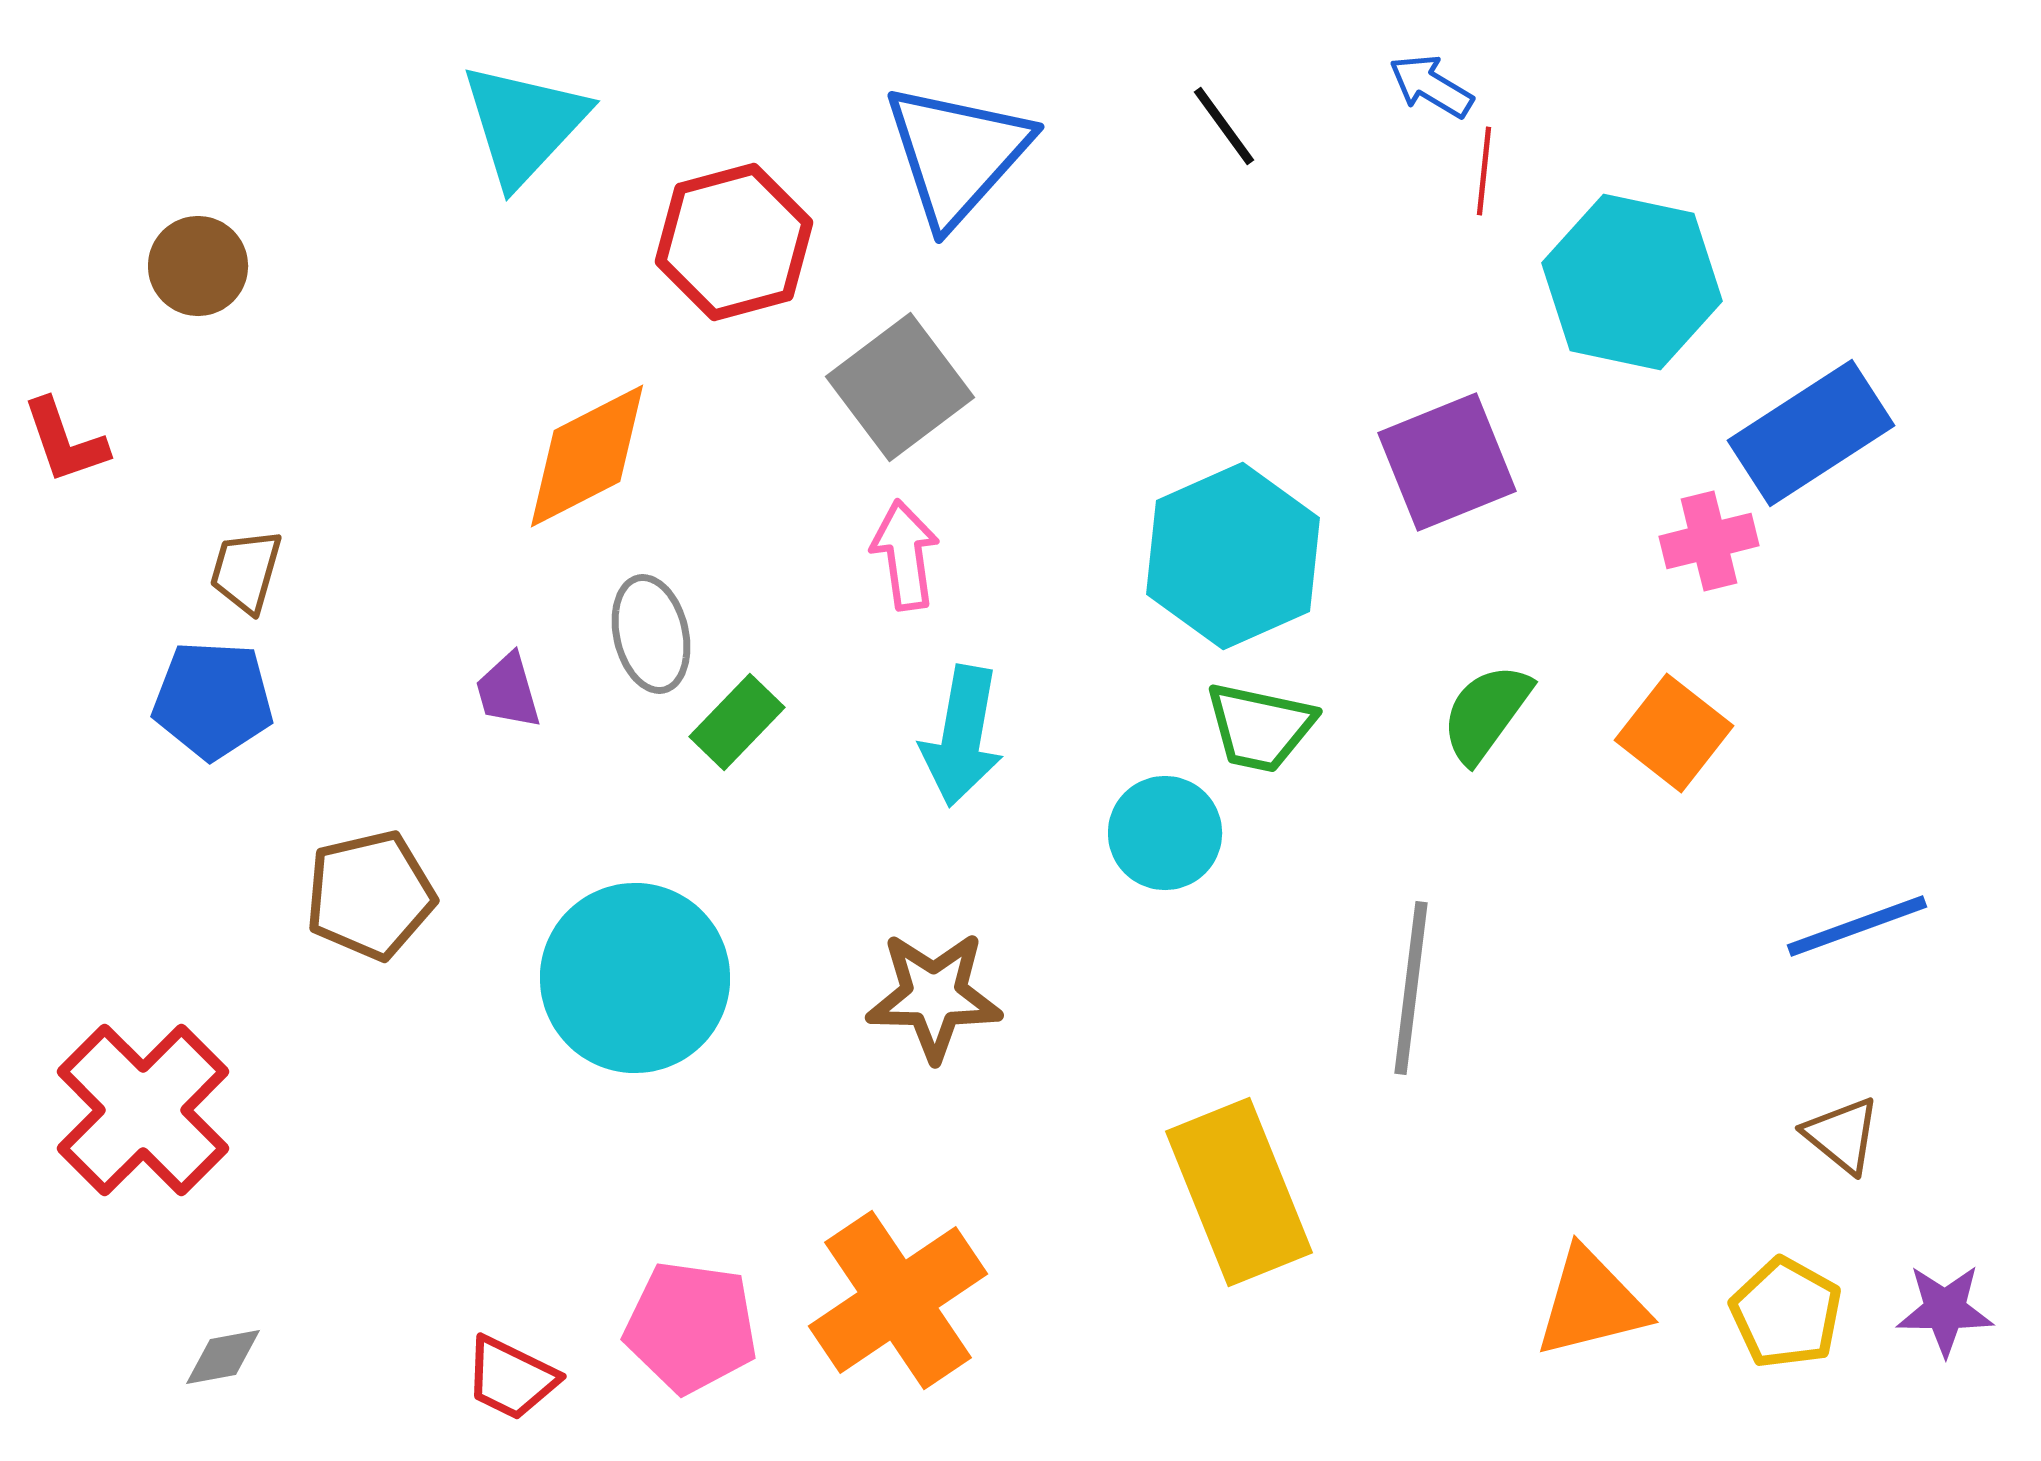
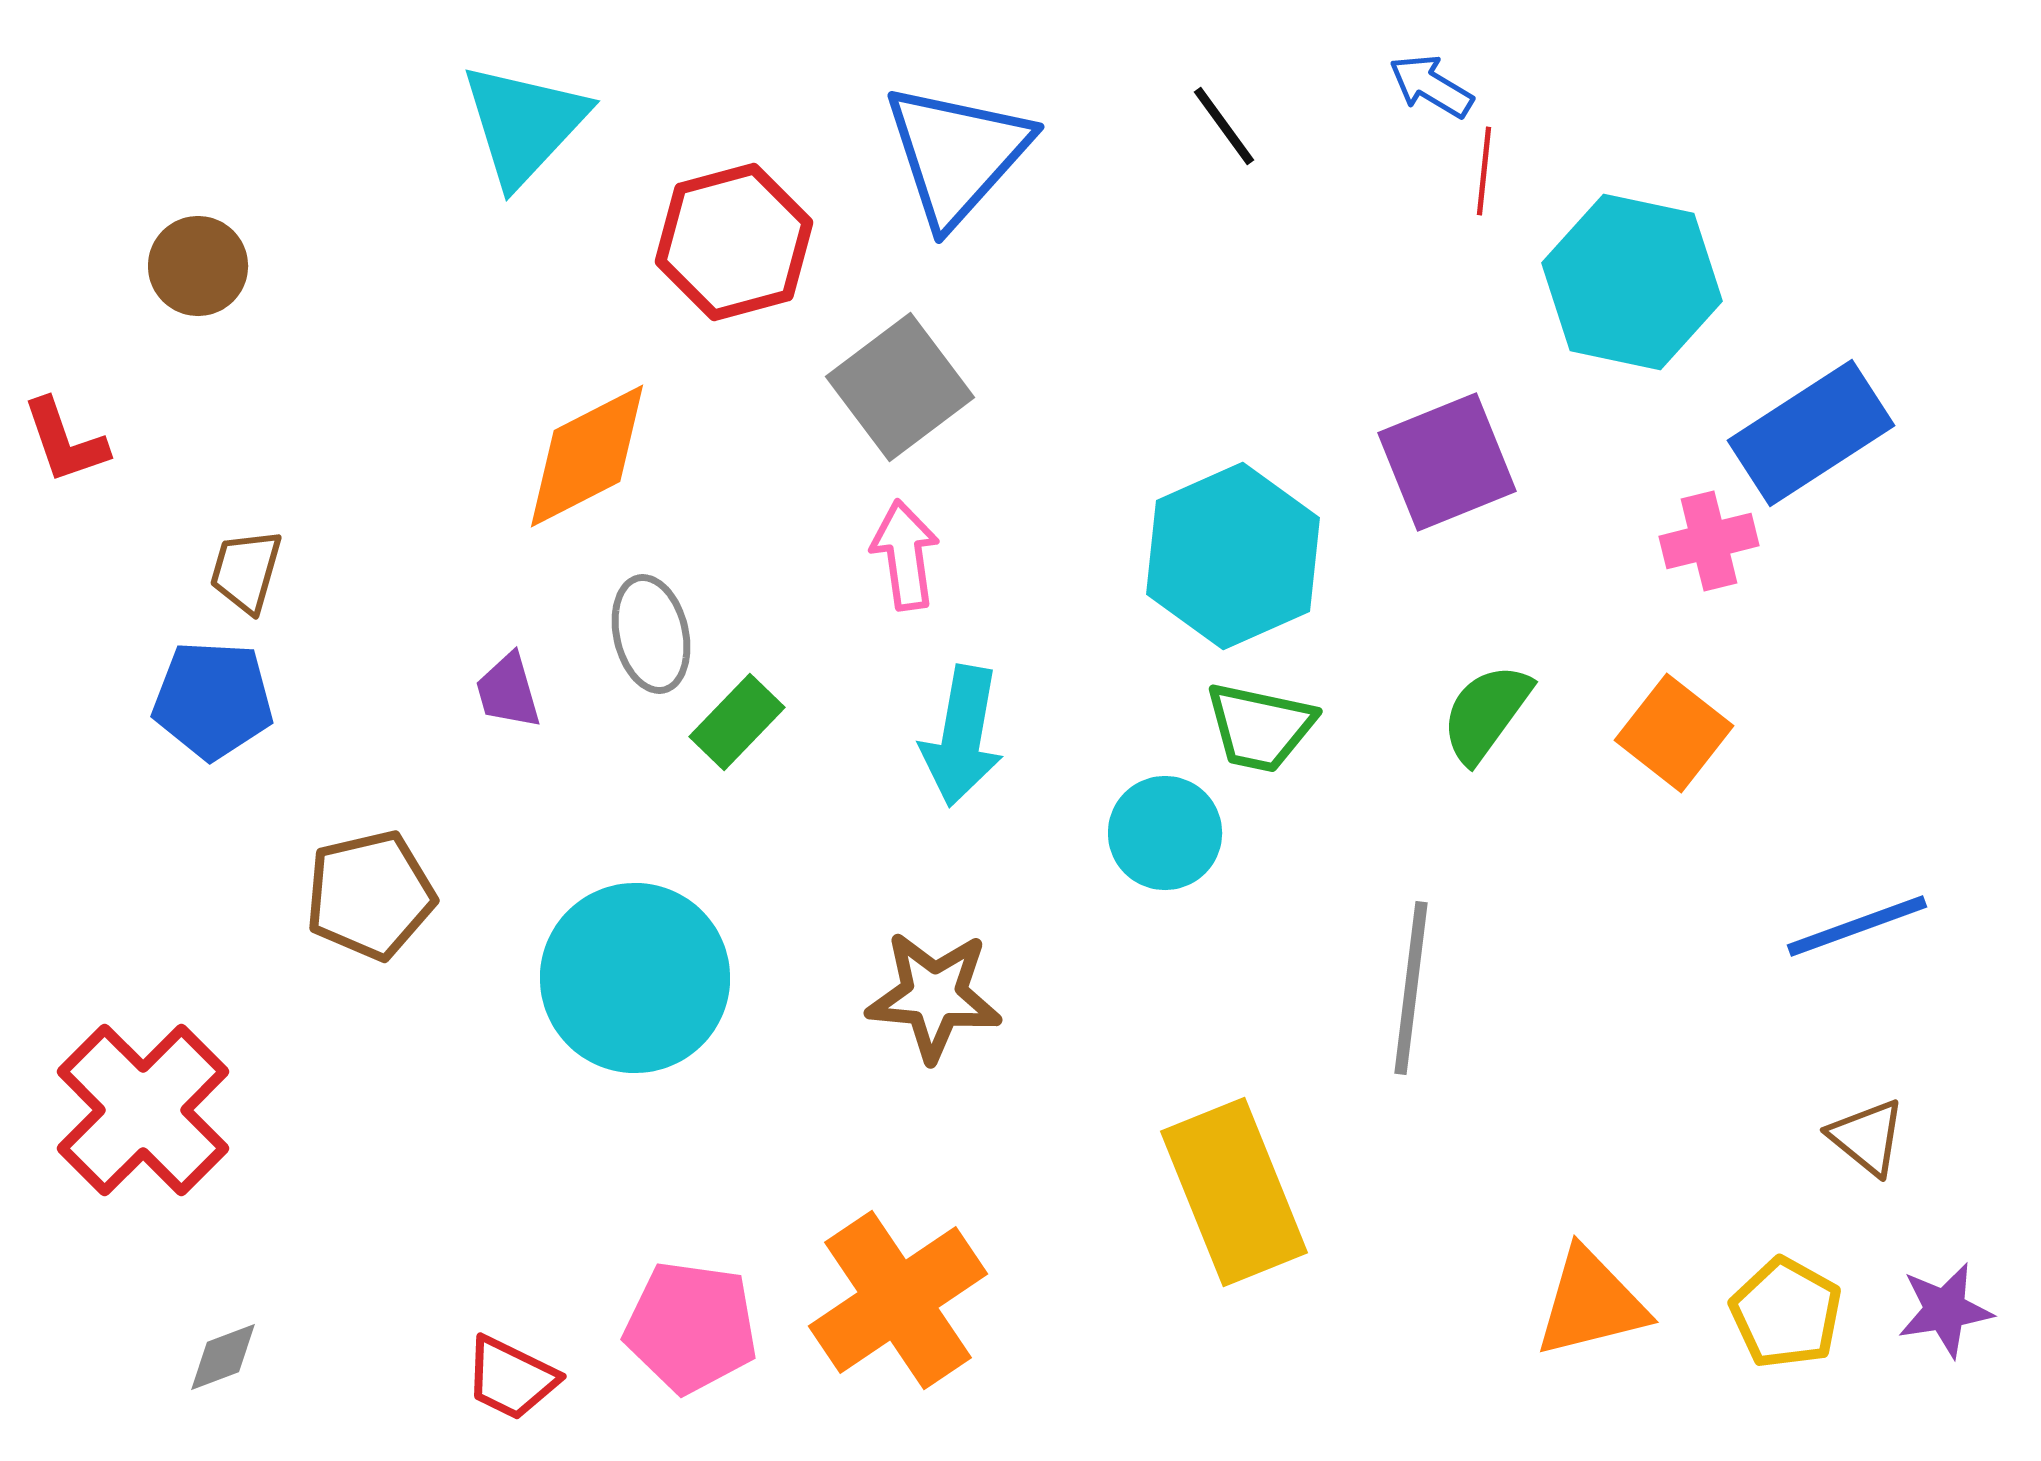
brown star at (934, 996): rotated 4 degrees clockwise
brown triangle at (1842, 1135): moved 25 px right, 2 px down
yellow rectangle at (1239, 1192): moved 5 px left
purple star at (1945, 1310): rotated 10 degrees counterclockwise
gray diamond at (223, 1357): rotated 10 degrees counterclockwise
